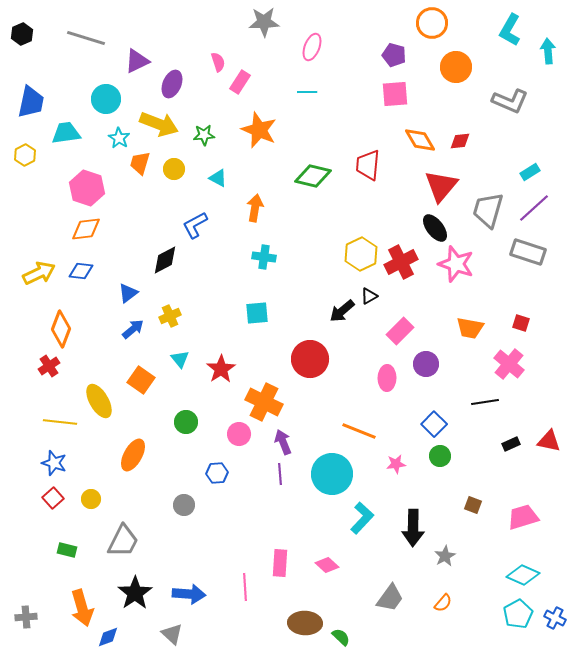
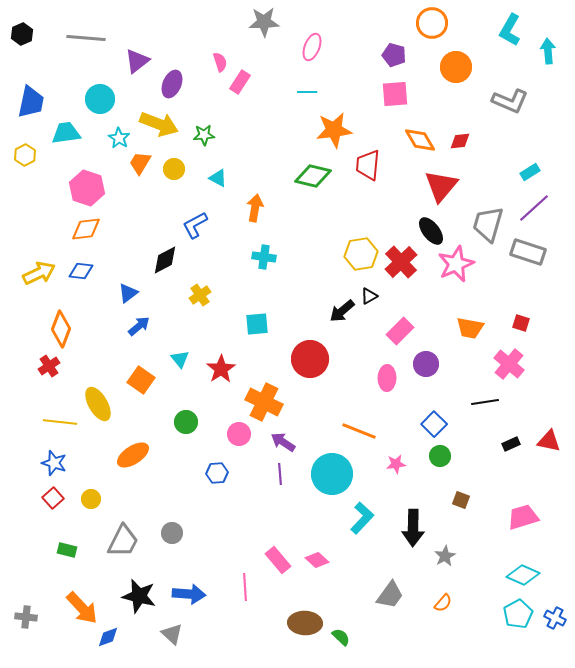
gray line at (86, 38): rotated 12 degrees counterclockwise
purple triangle at (137, 61): rotated 12 degrees counterclockwise
pink semicircle at (218, 62): moved 2 px right
cyan circle at (106, 99): moved 6 px left
orange star at (259, 130): moved 75 px right; rotated 30 degrees counterclockwise
orange trapezoid at (140, 163): rotated 15 degrees clockwise
gray trapezoid at (488, 210): moved 14 px down
black ellipse at (435, 228): moved 4 px left, 3 px down
yellow hexagon at (361, 254): rotated 16 degrees clockwise
red cross at (401, 262): rotated 16 degrees counterclockwise
pink star at (456, 264): rotated 30 degrees clockwise
cyan square at (257, 313): moved 11 px down
yellow cross at (170, 316): moved 30 px right, 21 px up; rotated 10 degrees counterclockwise
blue arrow at (133, 329): moved 6 px right, 3 px up
yellow ellipse at (99, 401): moved 1 px left, 3 px down
purple arrow at (283, 442): rotated 35 degrees counterclockwise
orange ellipse at (133, 455): rotated 28 degrees clockwise
gray circle at (184, 505): moved 12 px left, 28 px down
brown square at (473, 505): moved 12 px left, 5 px up
pink rectangle at (280, 563): moved 2 px left, 3 px up; rotated 44 degrees counterclockwise
pink diamond at (327, 565): moved 10 px left, 5 px up
black star at (135, 593): moved 4 px right, 3 px down; rotated 24 degrees counterclockwise
gray trapezoid at (390, 598): moved 3 px up
orange arrow at (82, 608): rotated 27 degrees counterclockwise
gray cross at (26, 617): rotated 10 degrees clockwise
